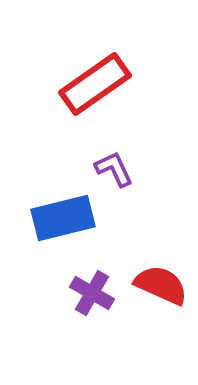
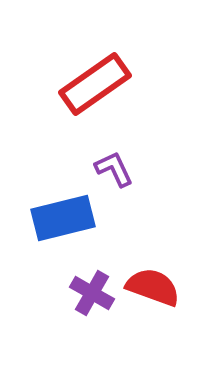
red semicircle: moved 8 px left, 2 px down; rotated 4 degrees counterclockwise
